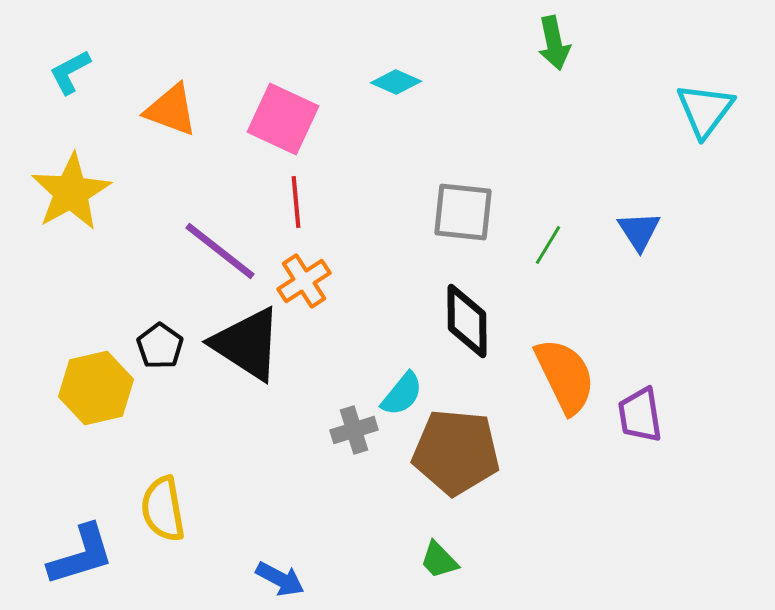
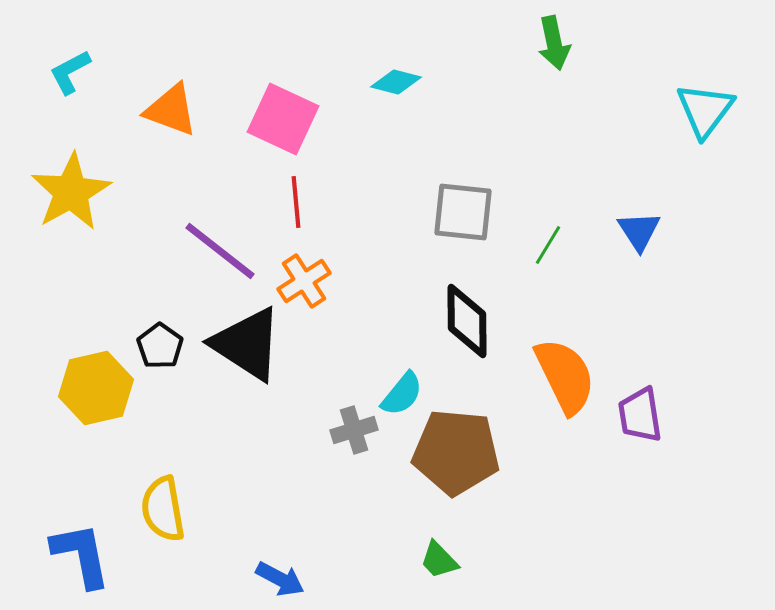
cyan diamond: rotated 9 degrees counterclockwise
blue L-shape: rotated 84 degrees counterclockwise
